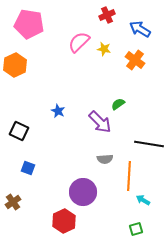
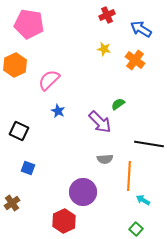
blue arrow: moved 1 px right
pink semicircle: moved 30 px left, 38 px down
brown cross: moved 1 px left, 1 px down
green square: rotated 32 degrees counterclockwise
